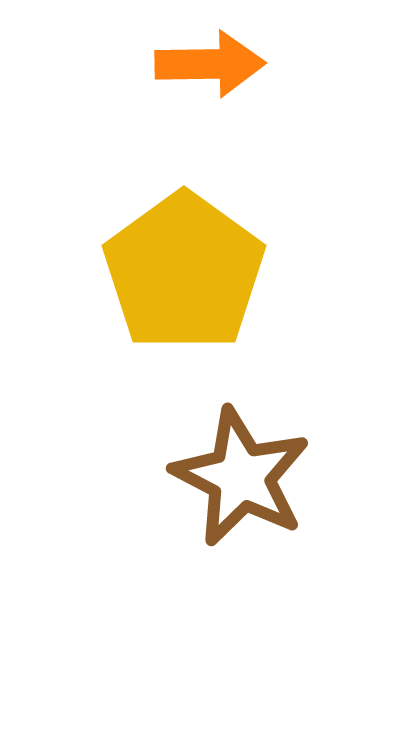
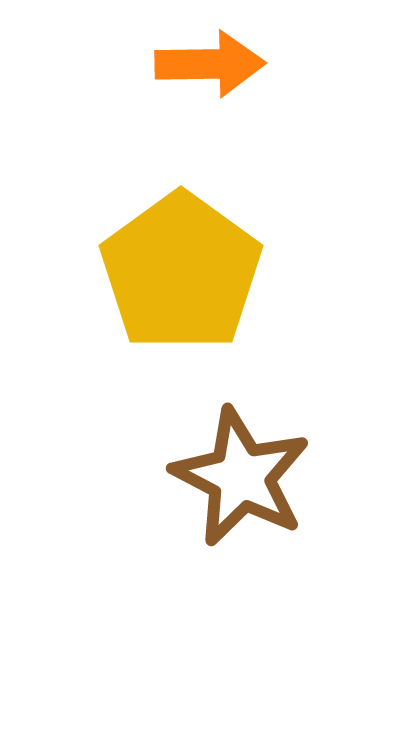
yellow pentagon: moved 3 px left
